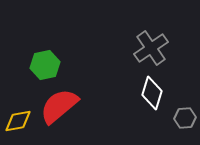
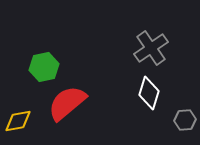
green hexagon: moved 1 px left, 2 px down
white diamond: moved 3 px left
red semicircle: moved 8 px right, 3 px up
gray hexagon: moved 2 px down
